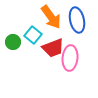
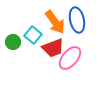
orange arrow: moved 4 px right, 5 px down
pink ellipse: rotated 35 degrees clockwise
